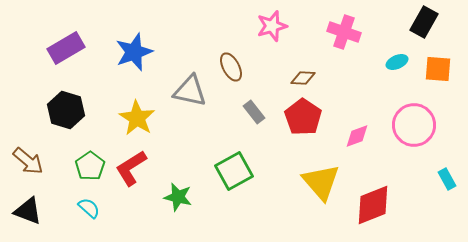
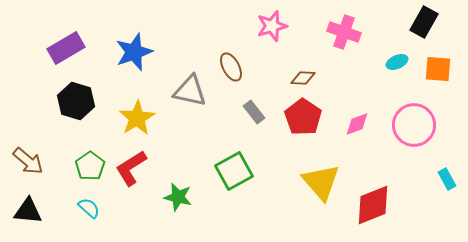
black hexagon: moved 10 px right, 9 px up
yellow star: rotated 9 degrees clockwise
pink diamond: moved 12 px up
black triangle: rotated 16 degrees counterclockwise
